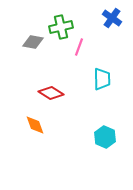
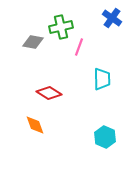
red diamond: moved 2 px left
